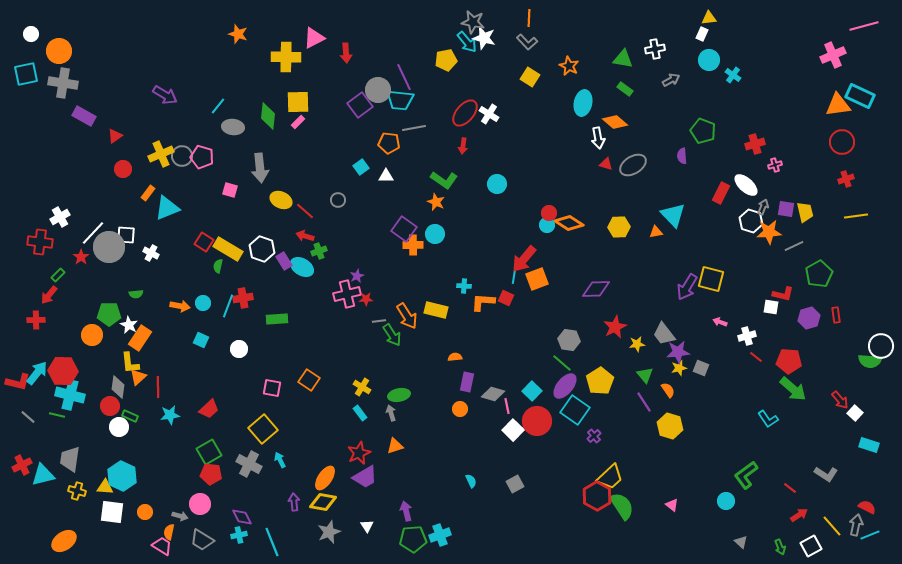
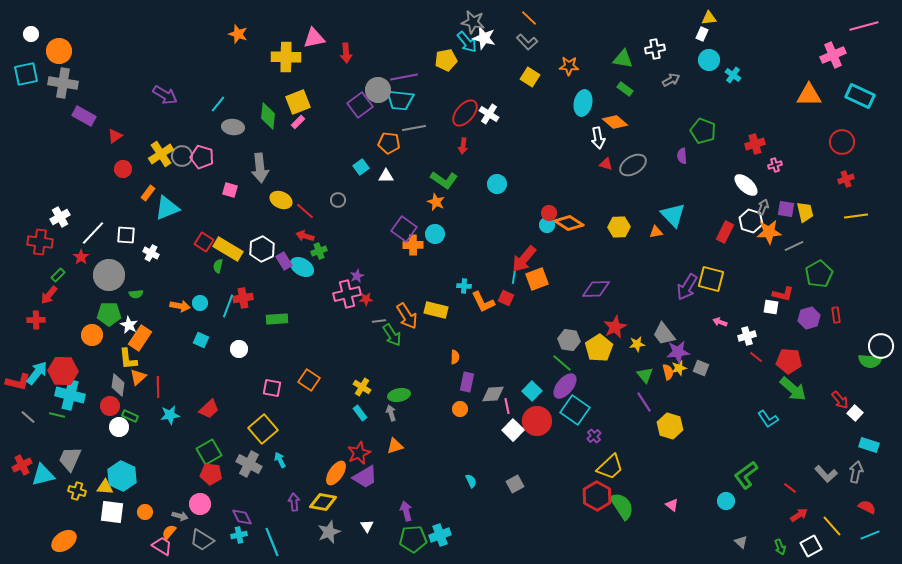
orange line at (529, 18): rotated 48 degrees counterclockwise
pink triangle at (314, 38): rotated 15 degrees clockwise
orange star at (569, 66): rotated 24 degrees counterclockwise
purple line at (404, 77): rotated 76 degrees counterclockwise
yellow square at (298, 102): rotated 20 degrees counterclockwise
orange triangle at (838, 105): moved 29 px left, 10 px up; rotated 8 degrees clockwise
cyan line at (218, 106): moved 2 px up
yellow cross at (161, 154): rotated 10 degrees counterclockwise
red rectangle at (721, 193): moved 4 px right, 39 px down
gray circle at (109, 247): moved 28 px down
white hexagon at (262, 249): rotated 15 degrees clockwise
orange L-shape at (483, 302): rotated 120 degrees counterclockwise
cyan circle at (203, 303): moved 3 px left
orange semicircle at (455, 357): rotated 96 degrees clockwise
yellow L-shape at (130, 363): moved 2 px left, 4 px up
yellow pentagon at (600, 381): moved 1 px left, 33 px up
gray diamond at (118, 387): moved 2 px up
orange semicircle at (668, 390): moved 18 px up; rotated 21 degrees clockwise
gray diamond at (493, 394): rotated 20 degrees counterclockwise
gray trapezoid at (70, 459): rotated 16 degrees clockwise
gray L-shape at (826, 474): rotated 15 degrees clockwise
yellow trapezoid at (610, 477): moved 10 px up
orange ellipse at (325, 478): moved 11 px right, 5 px up
gray arrow at (856, 525): moved 53 px up
orange semicircle at (169, 532): rotated 28 degrees clockwise
